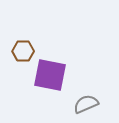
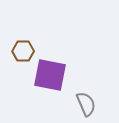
gray semicircle: rotated 90 degrees clockwise
